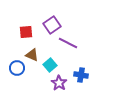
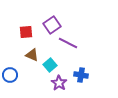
blue circle: moved 7 px left, 7 px down
